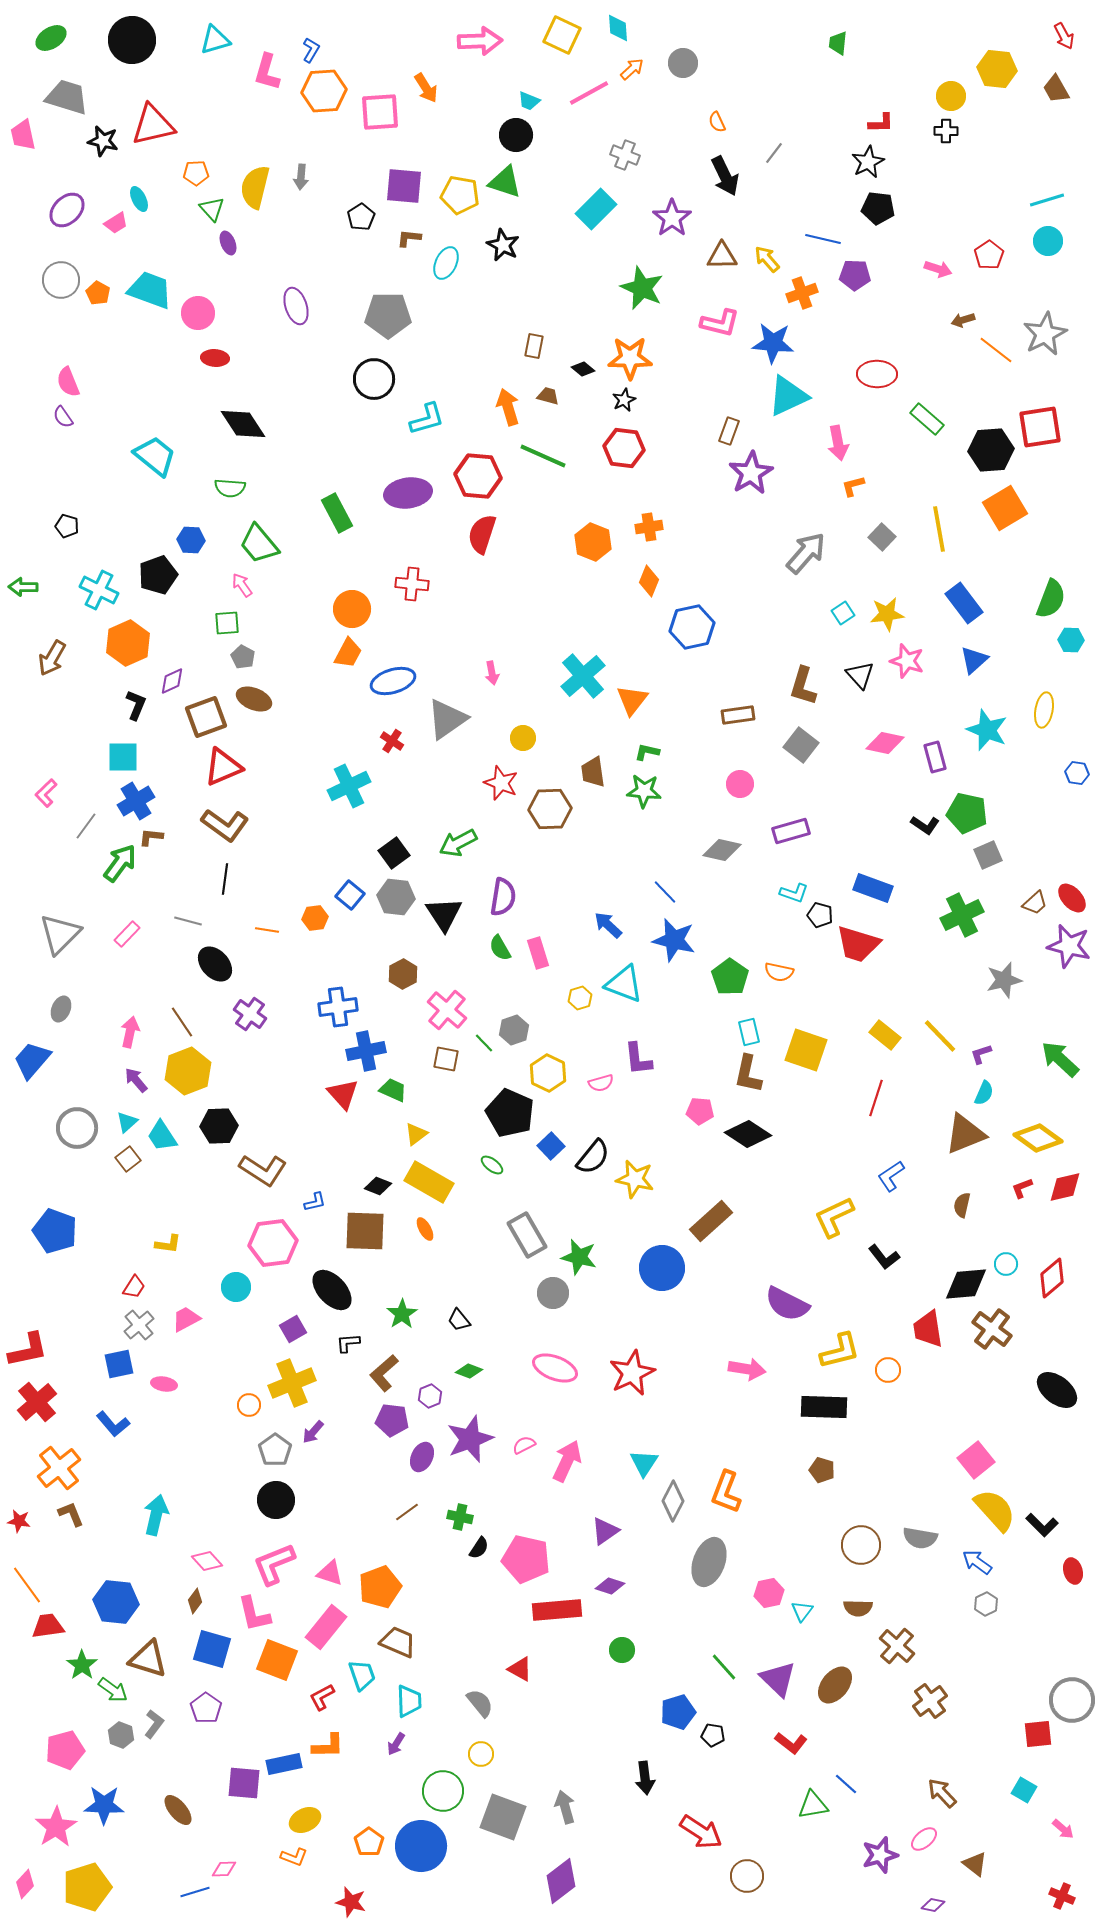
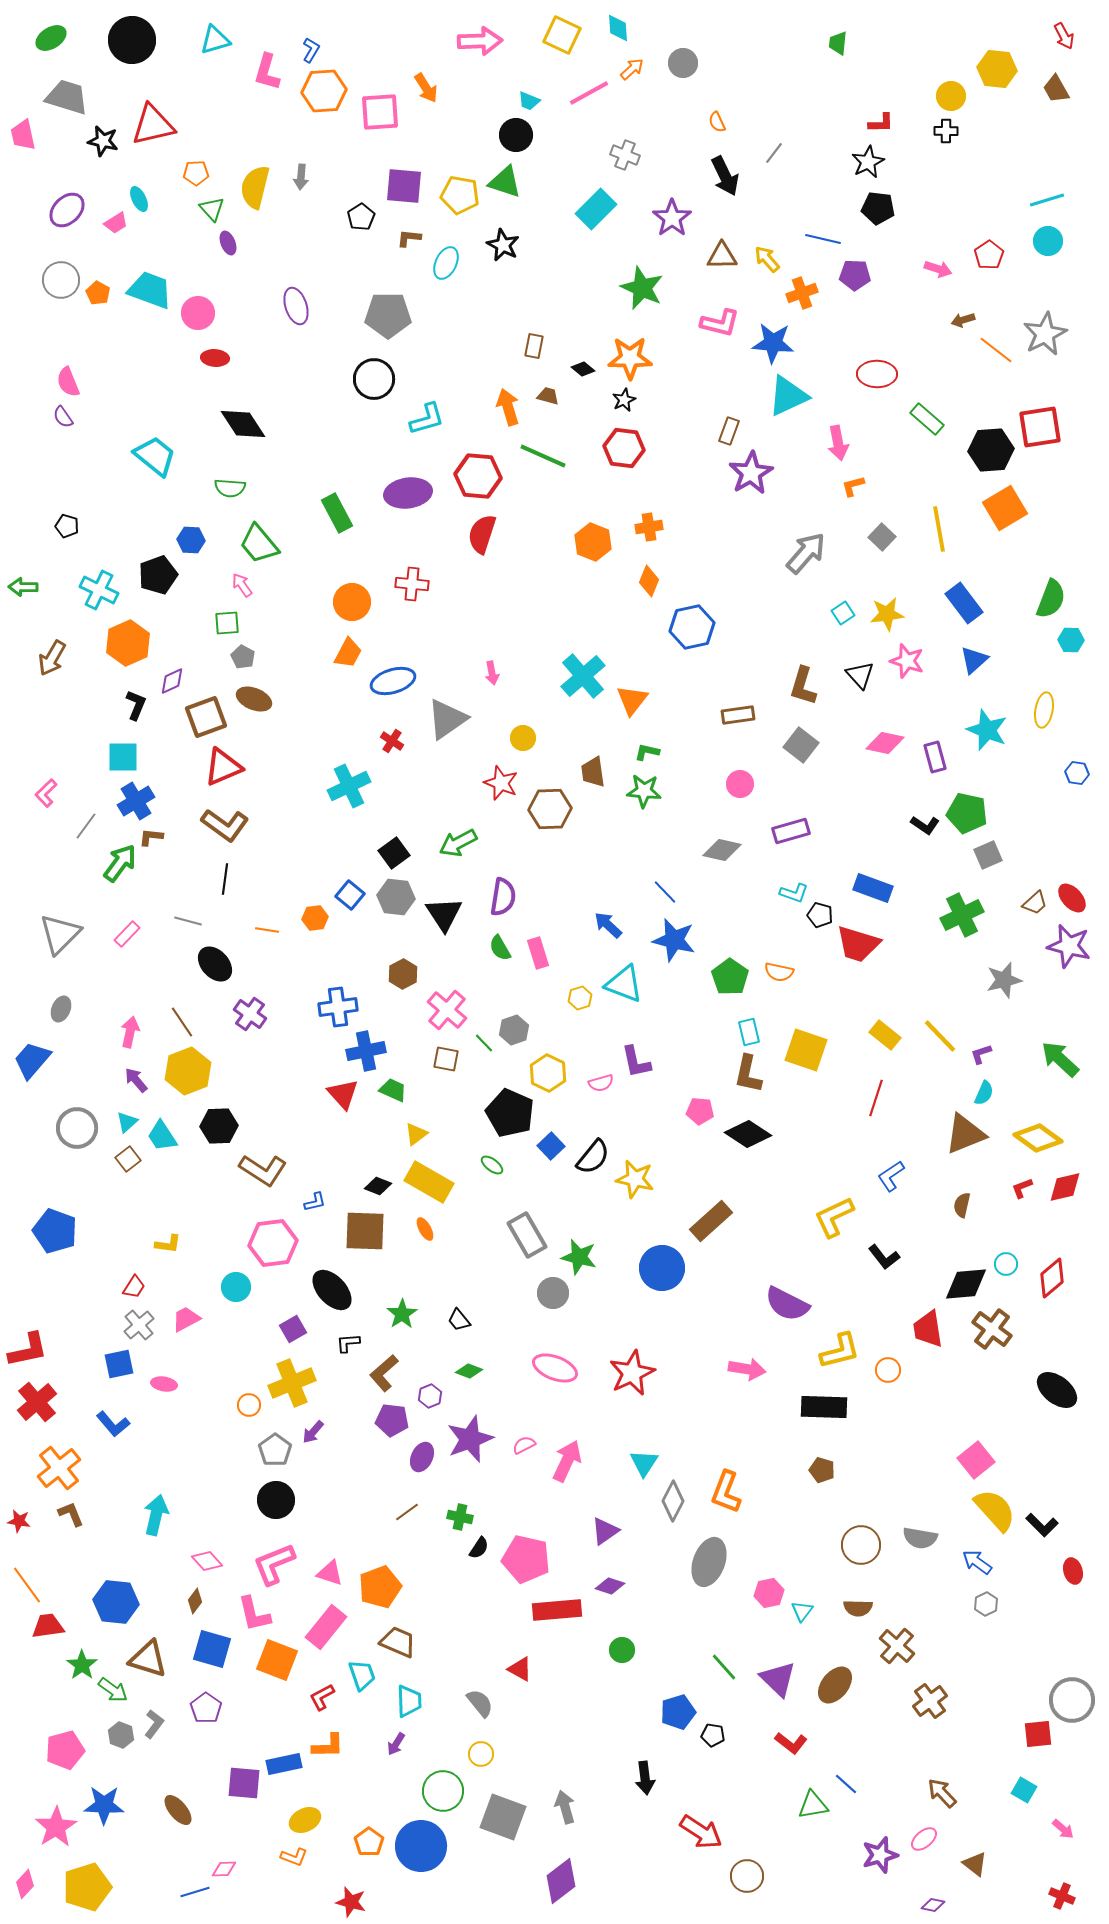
orange circle at (352, 609): moved 7 px up
purple L-shape at (638, 1059): moved 2 px left, 3 px down; rotated 6 degrees counterclockwise
